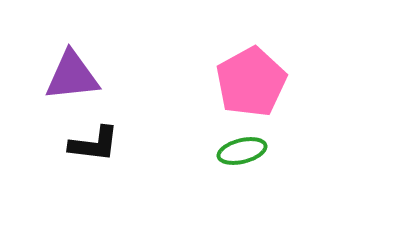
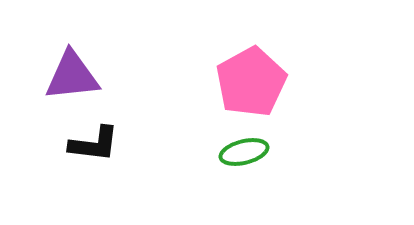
green ellipse: moved 2 px right, 1 px down
